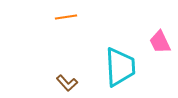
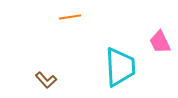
orange line: moved 4 px right
brown L-shape: moved 21 px left, 3 px up
